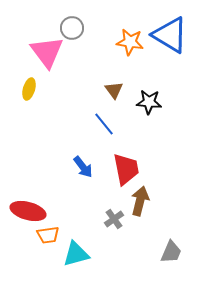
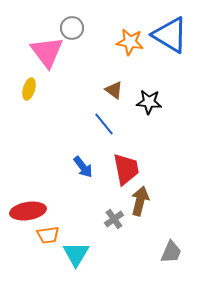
brown triangle: rotated 18 degrees counterclockwise
red ellipse: rotated 24 degrees counterclockwise
cyan triangle: rotated 44 degrees counterclockwise
